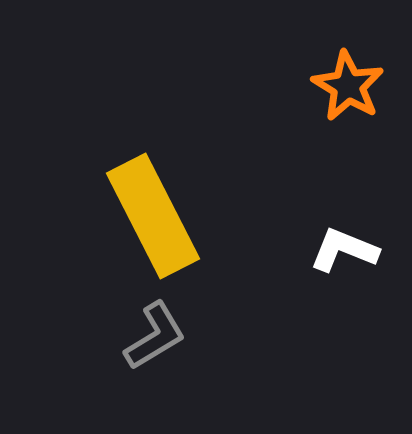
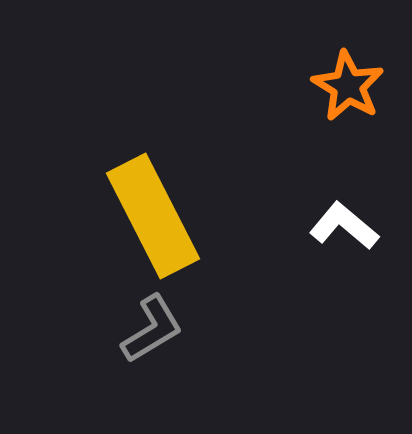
white L-shape: moved 24 px up; rotated 18 degrees clockwise
gray L-shape: moved 3 px left, 7 px up
